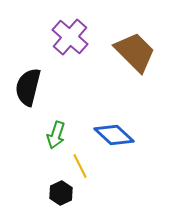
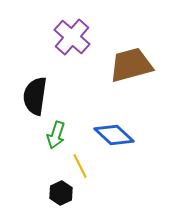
purple cross: moved 2 px right
brown trapezoid: moved 4 px left, 13 px down; rotated 60 degrees counterclockwise
black semicircle: moved 7 px right, 9 px down; rotated 6 degrees counterclockwise
